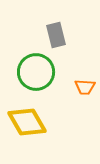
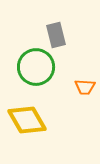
green circle: moved 5 px up
yellow diamond: moved 2 px up
